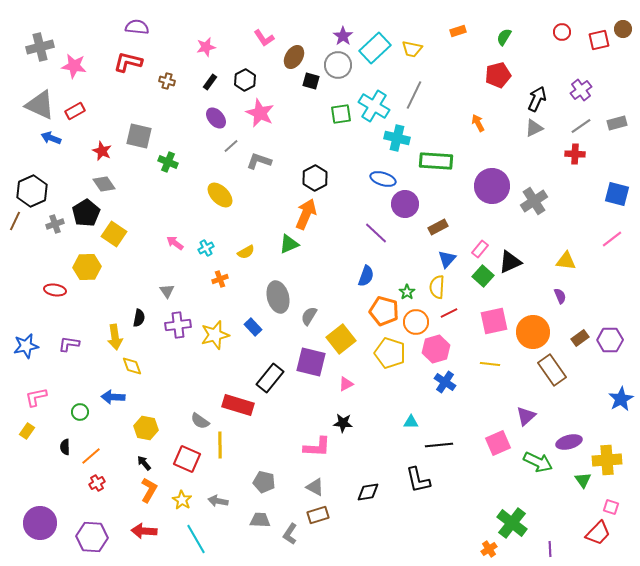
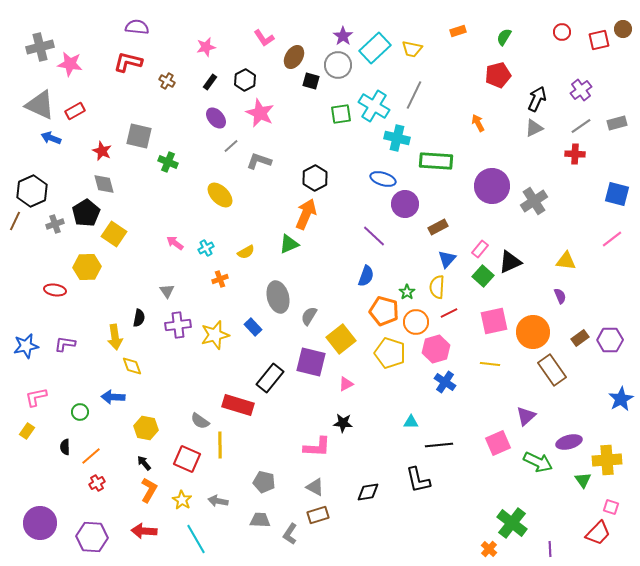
pink star at (74, 66): moved 4 px left, 2 px up
brown cross at (167, 81): rotated 14 degrees clockwise
gray diamond at (104, 184): rotated 20 degrees clockwise
purple line at (376, 233): moved 2 px left, 3 px down
purple L-shape at (69, 344): moved 4 px left
orange cross at (489, 549): rotated 14 degrees counterclockwise
